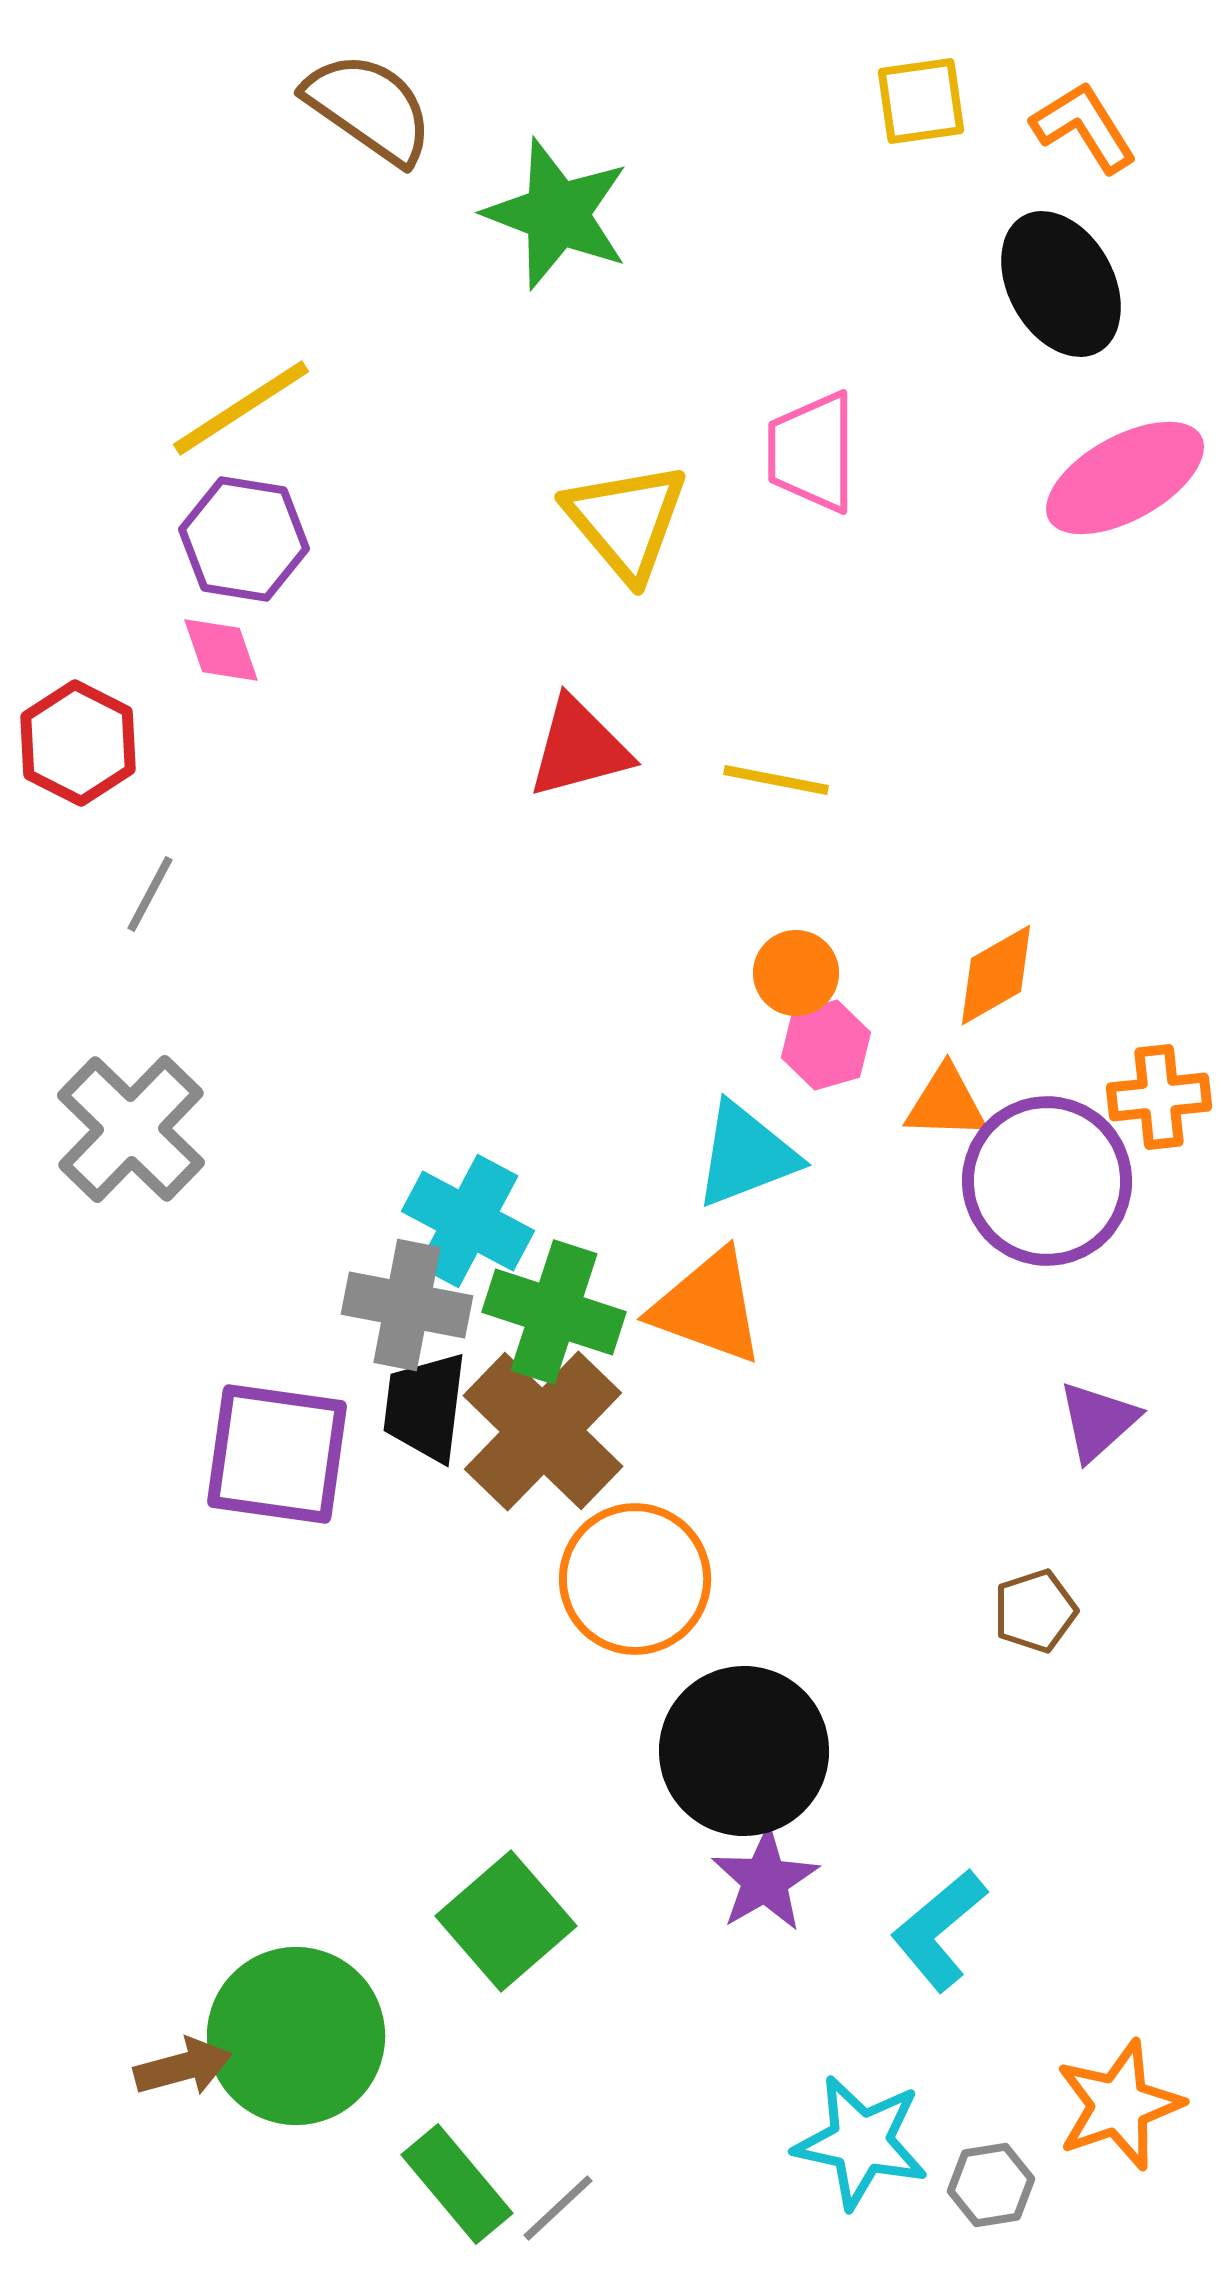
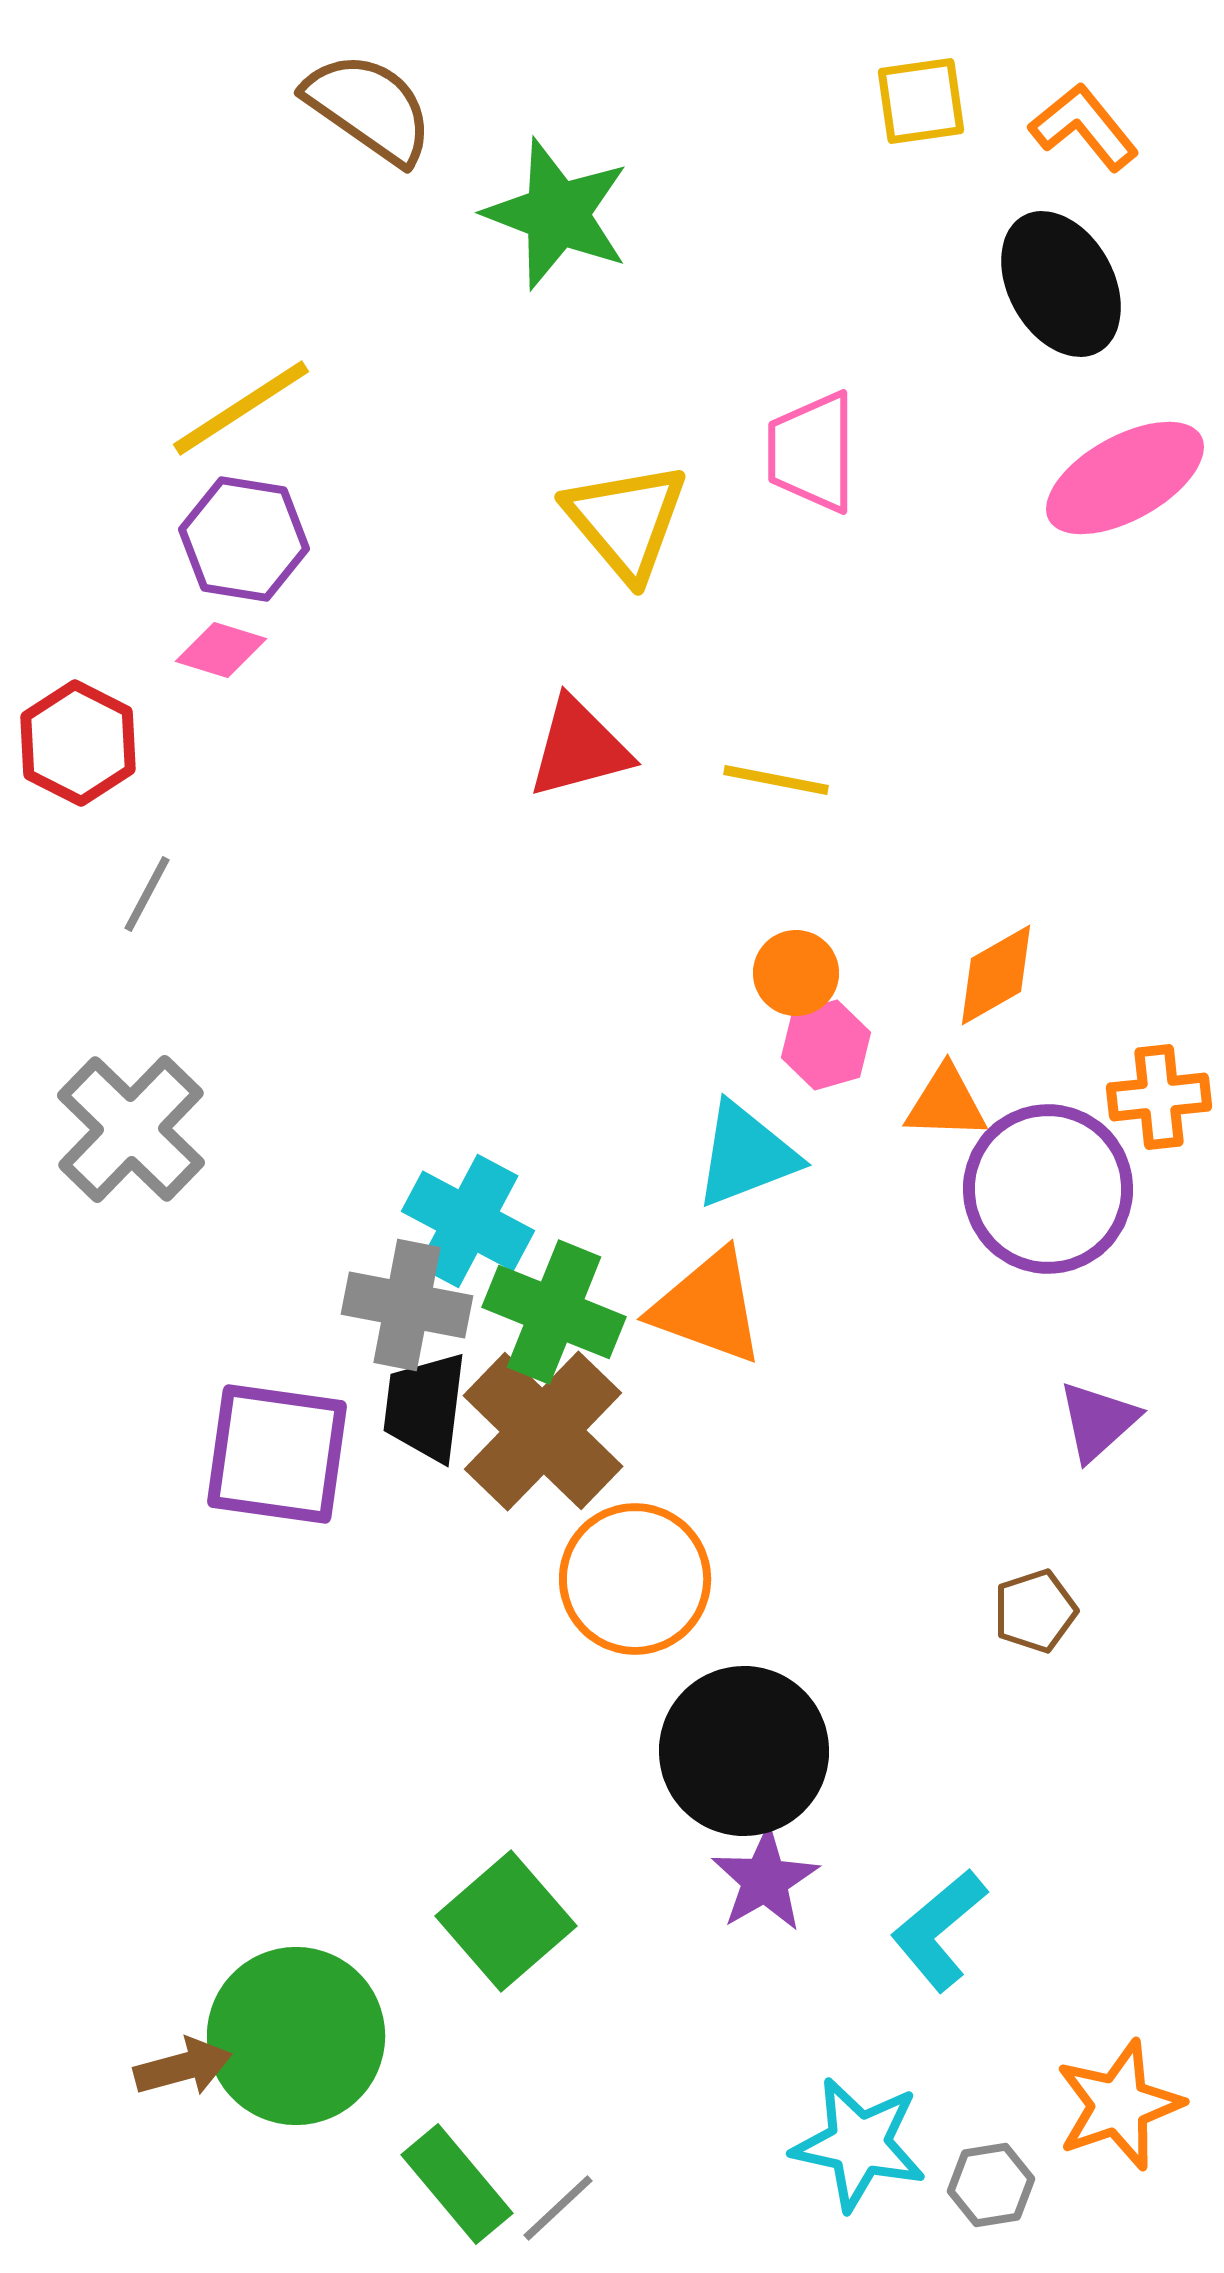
orange L-shape at (1084, 127): rotated 7 degrees counterclockwise
pink diamond at (221, 650): rotated 54 degrees counterclockwise
gray line at (150, 894): moved 3 px left
purple circle at (1047, 1181): moved 1 px right, 8 px down
green cross at (554, 1312): rotated 4 degrees clockwise
cyan star at (861, 2142): moved 2 px left, 2 px down
